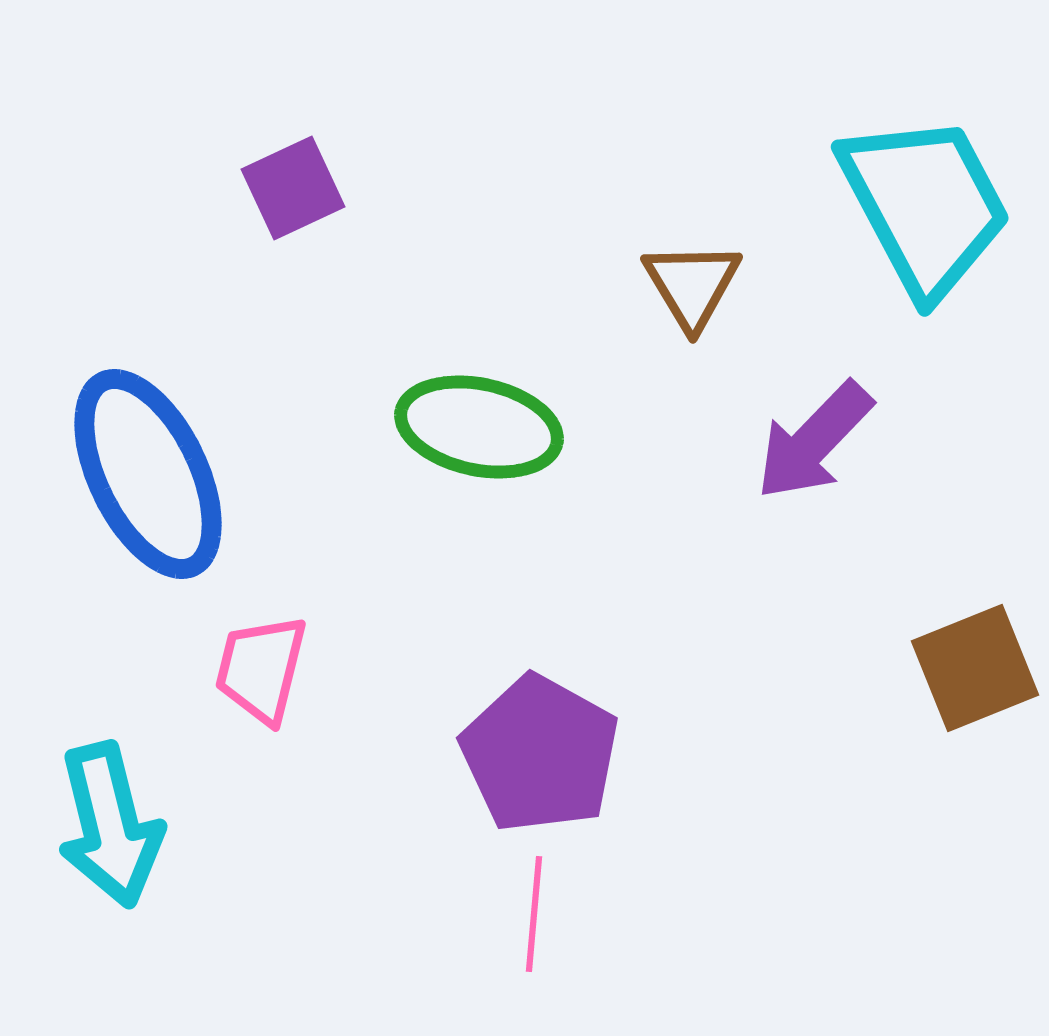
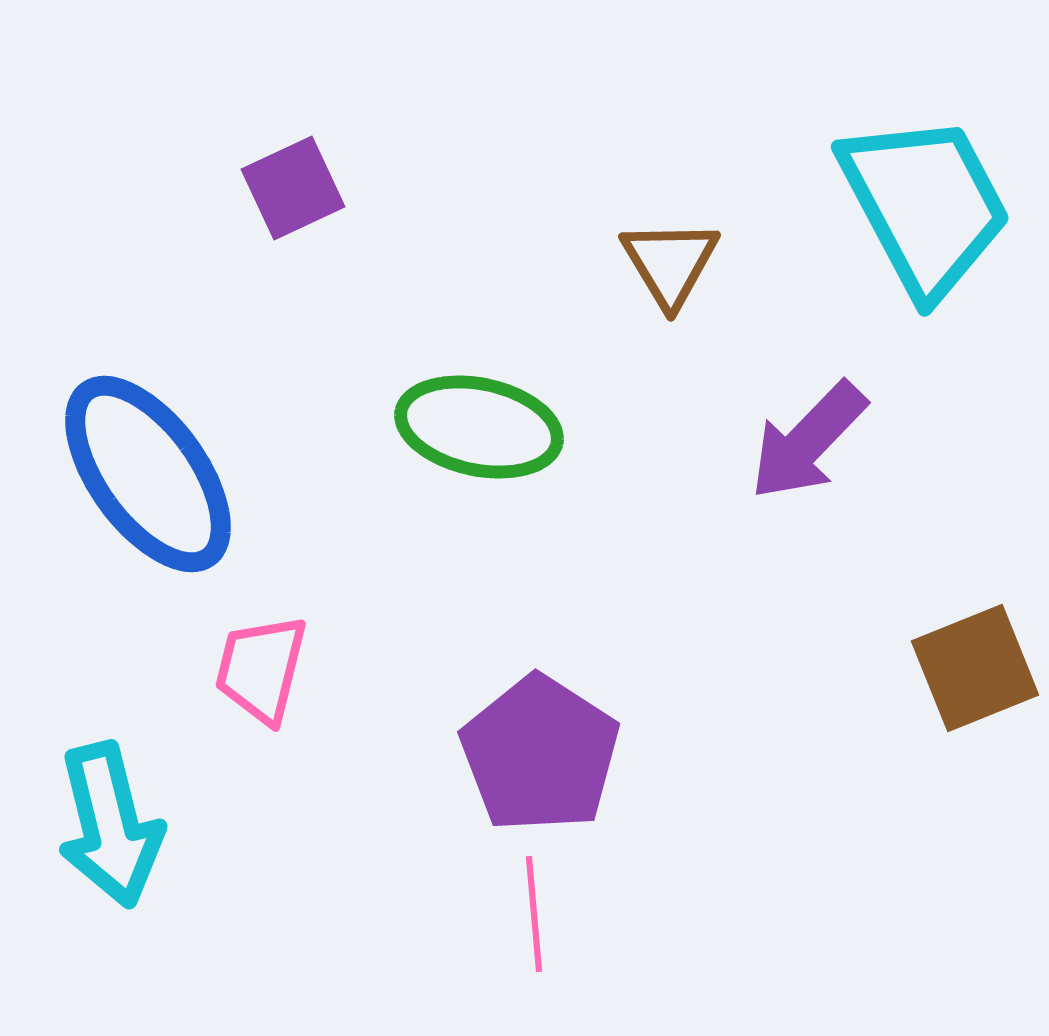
brown triangle: moved 22 px left, 22 px up
purple arrow: moved 6 px left
blue ellipse: rotated 10 degrees counterclockwise
purple pentagon: rotated 4 degrees clockwise
pink line: rotated 10 degrees counterclockwise
